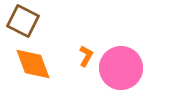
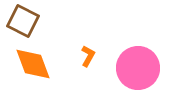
orange L-shape: moved 2 px right
pink circle: moved 17 px right
